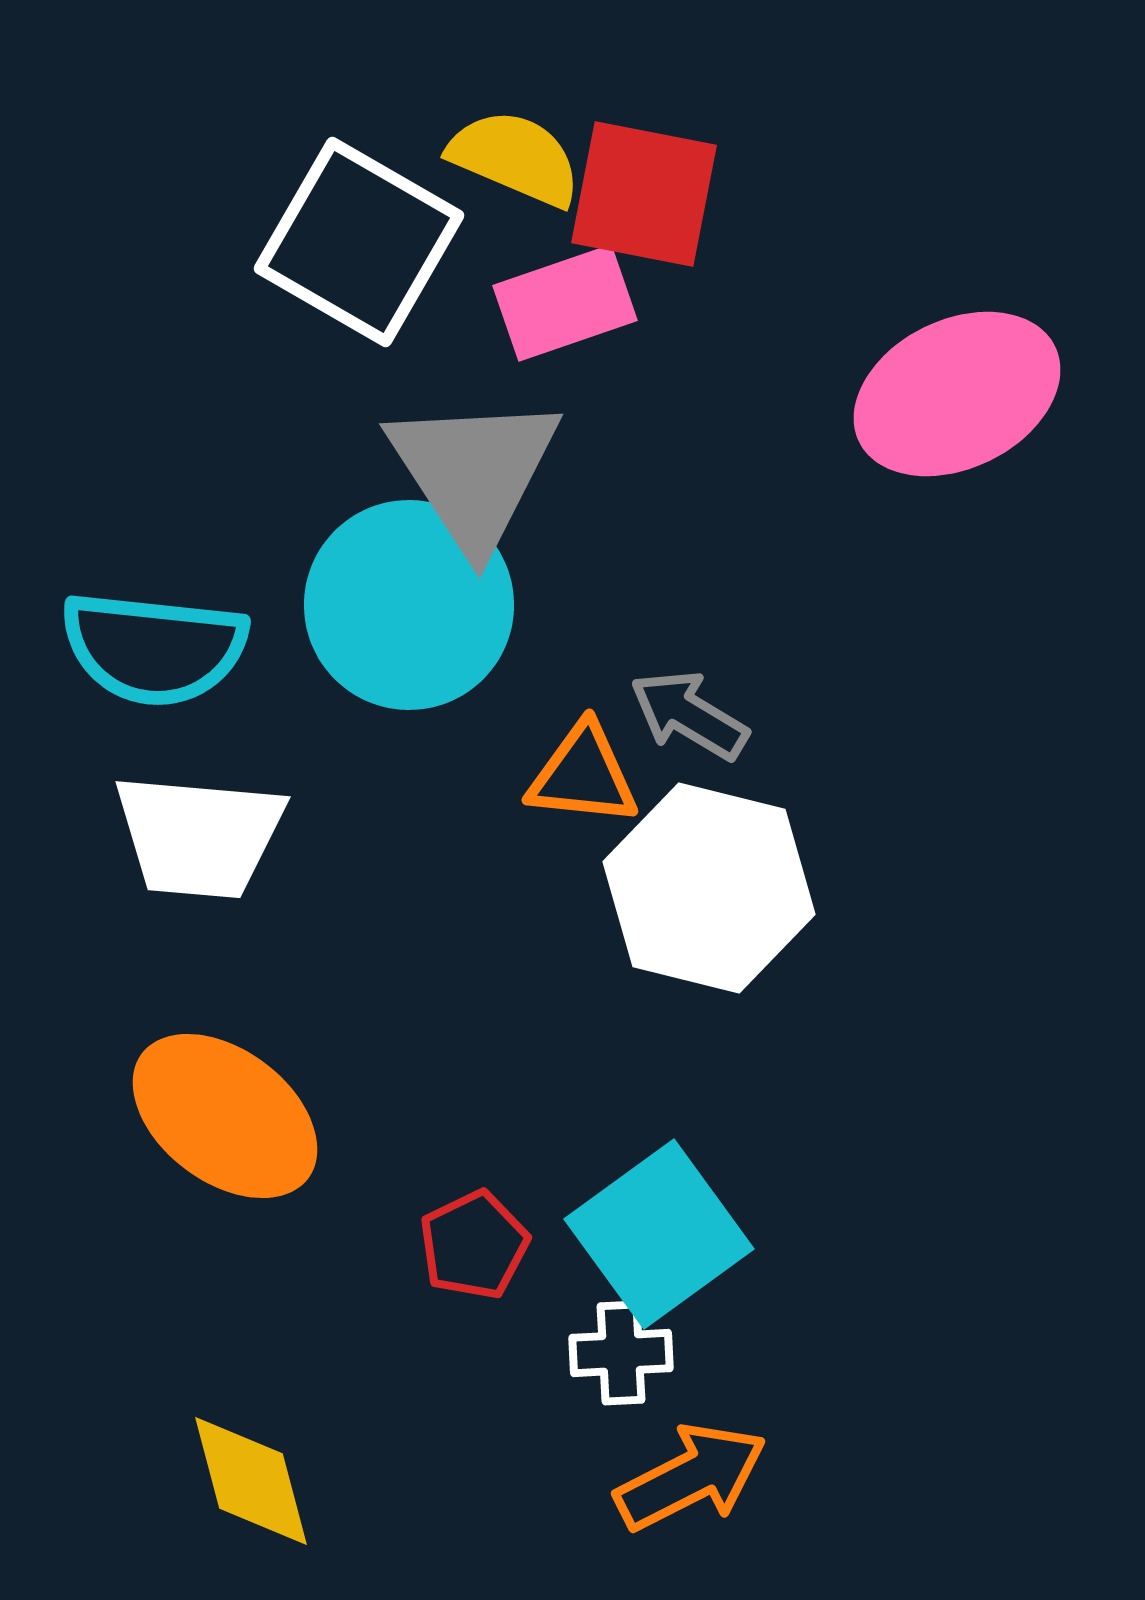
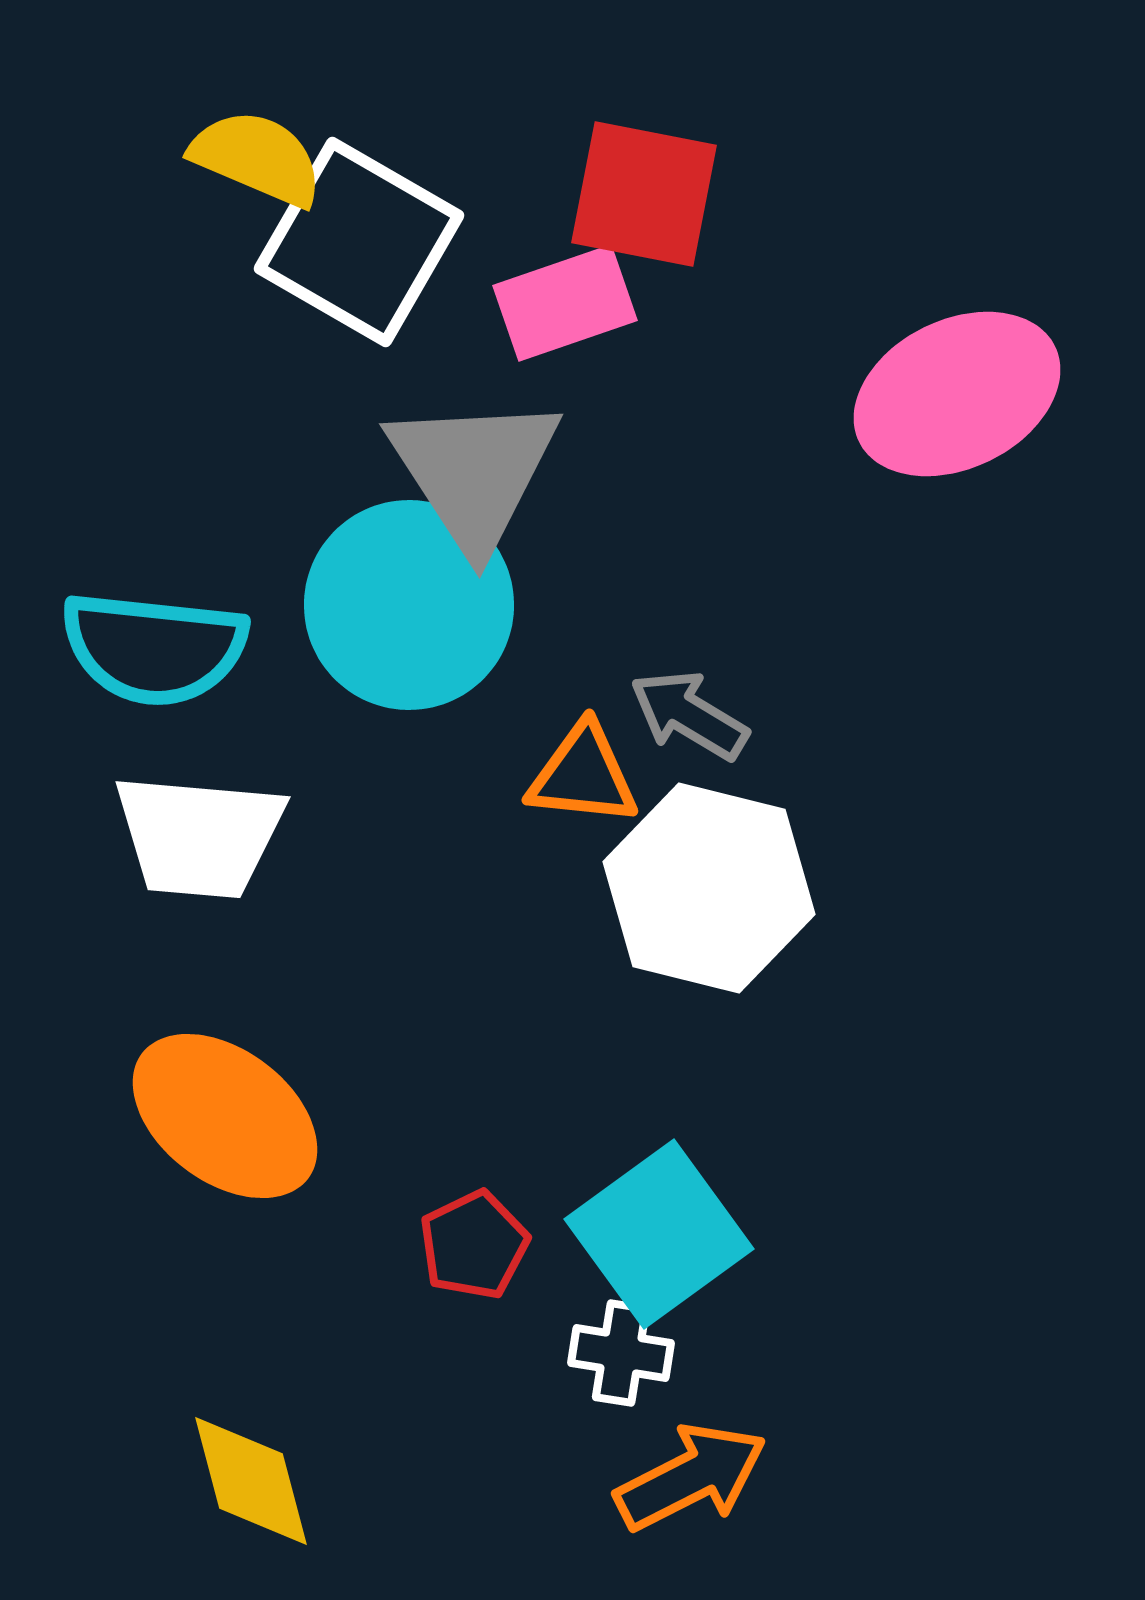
yellow semicircle: moved 258 px left
white cross: rotated 12 degrees clockwise
